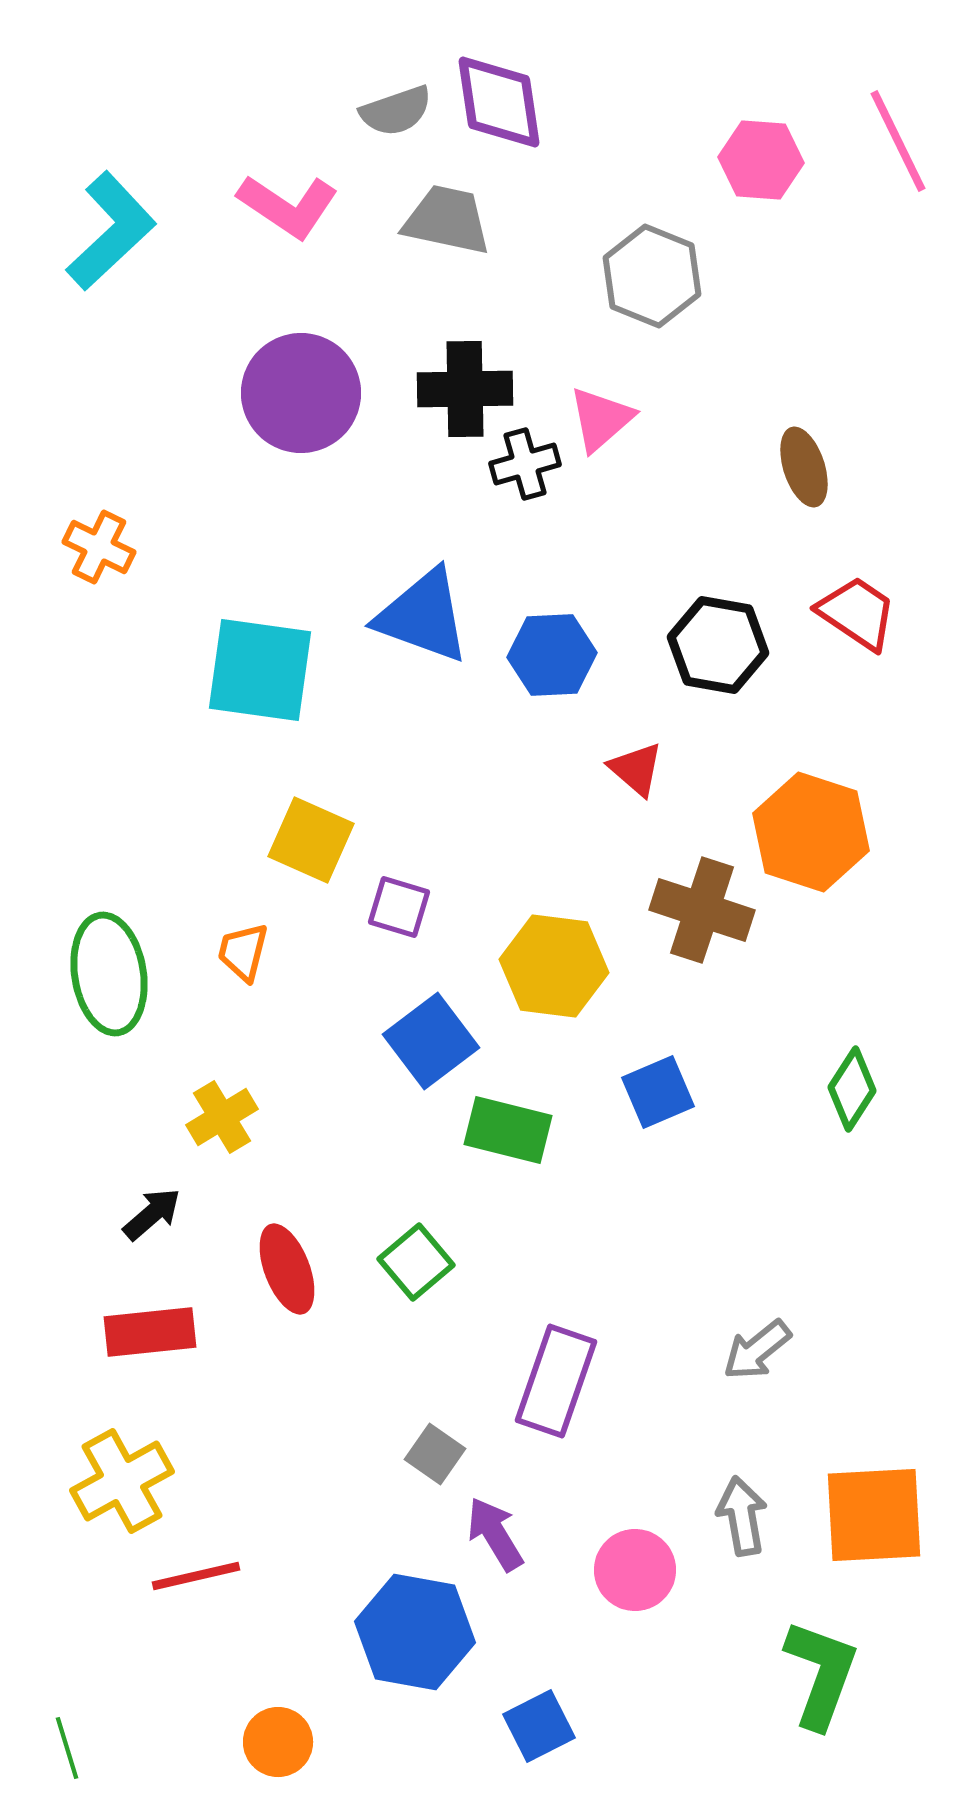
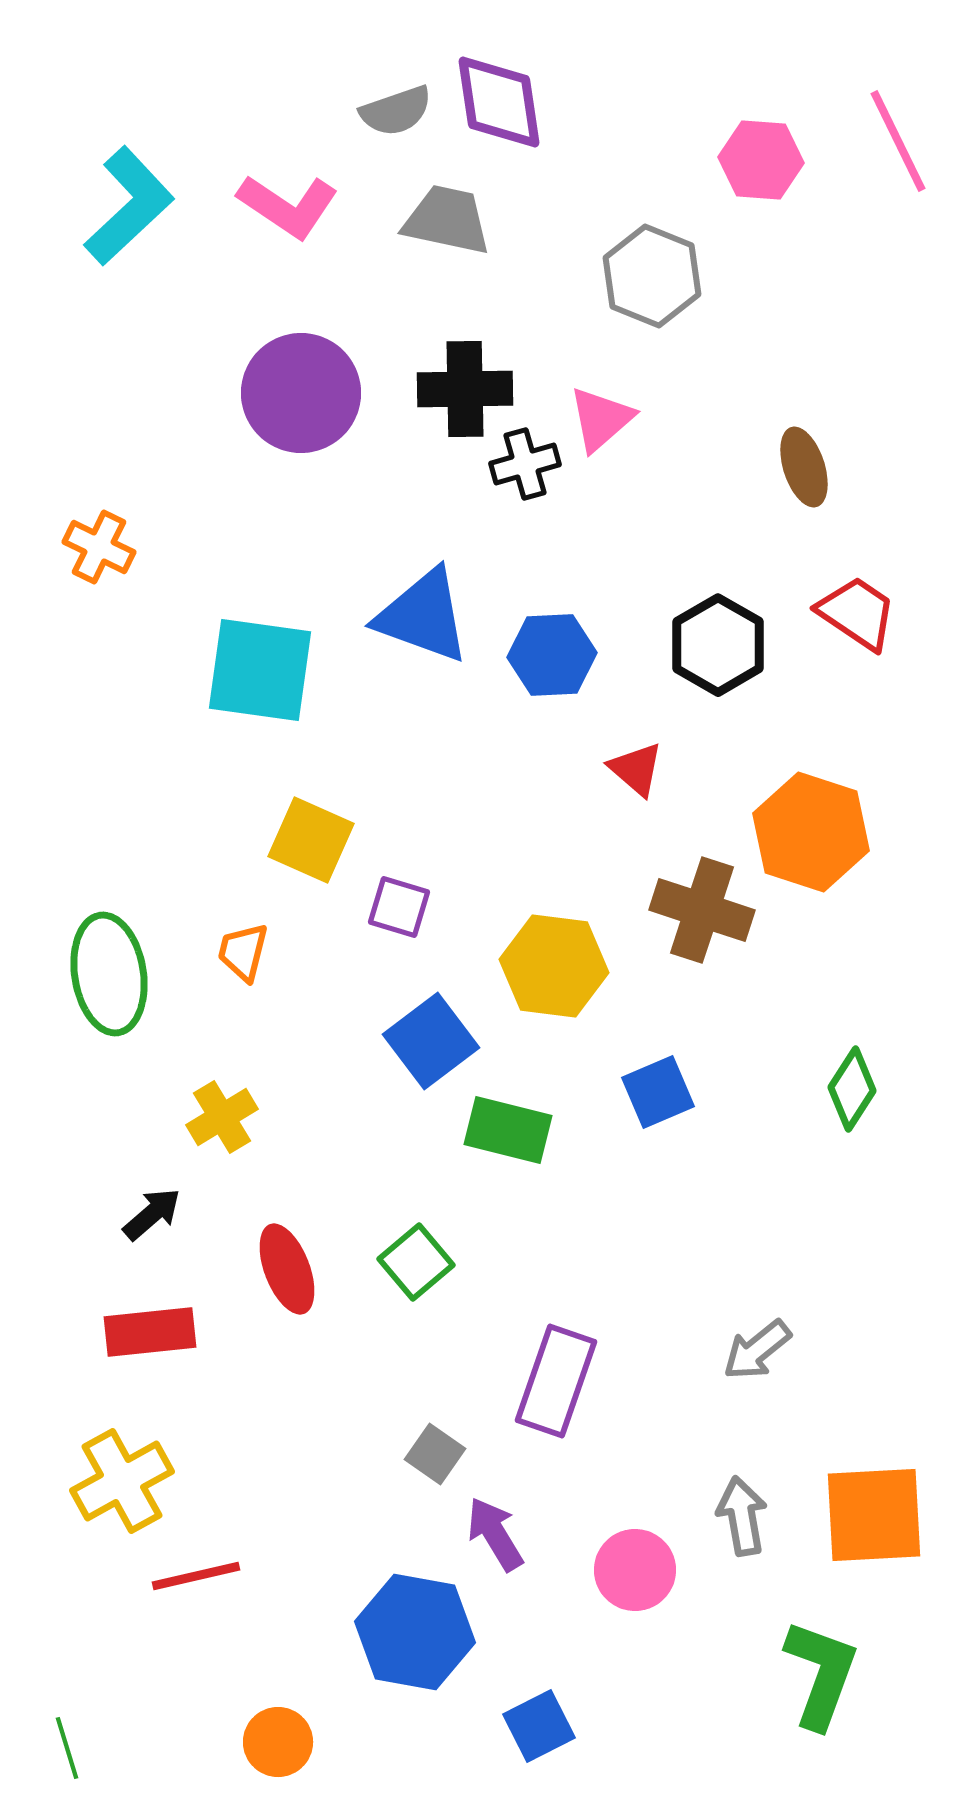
cyan L-shape at (111, 231): moved 18 px right, 25 px up
black hexagon at (718, 645): rotated 20 degrees clockwise
